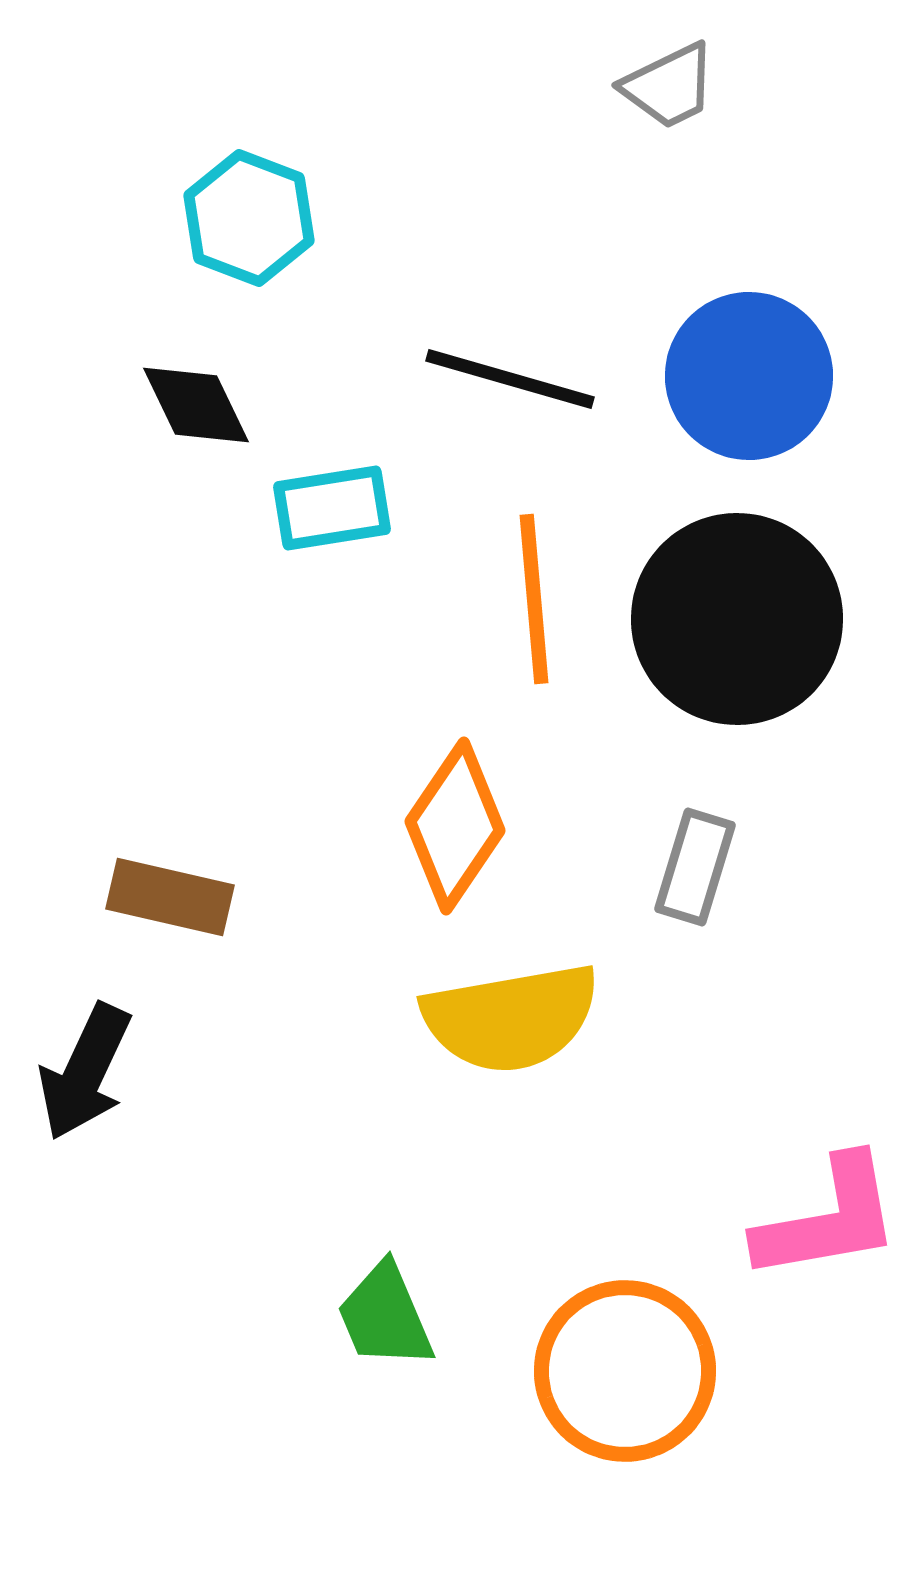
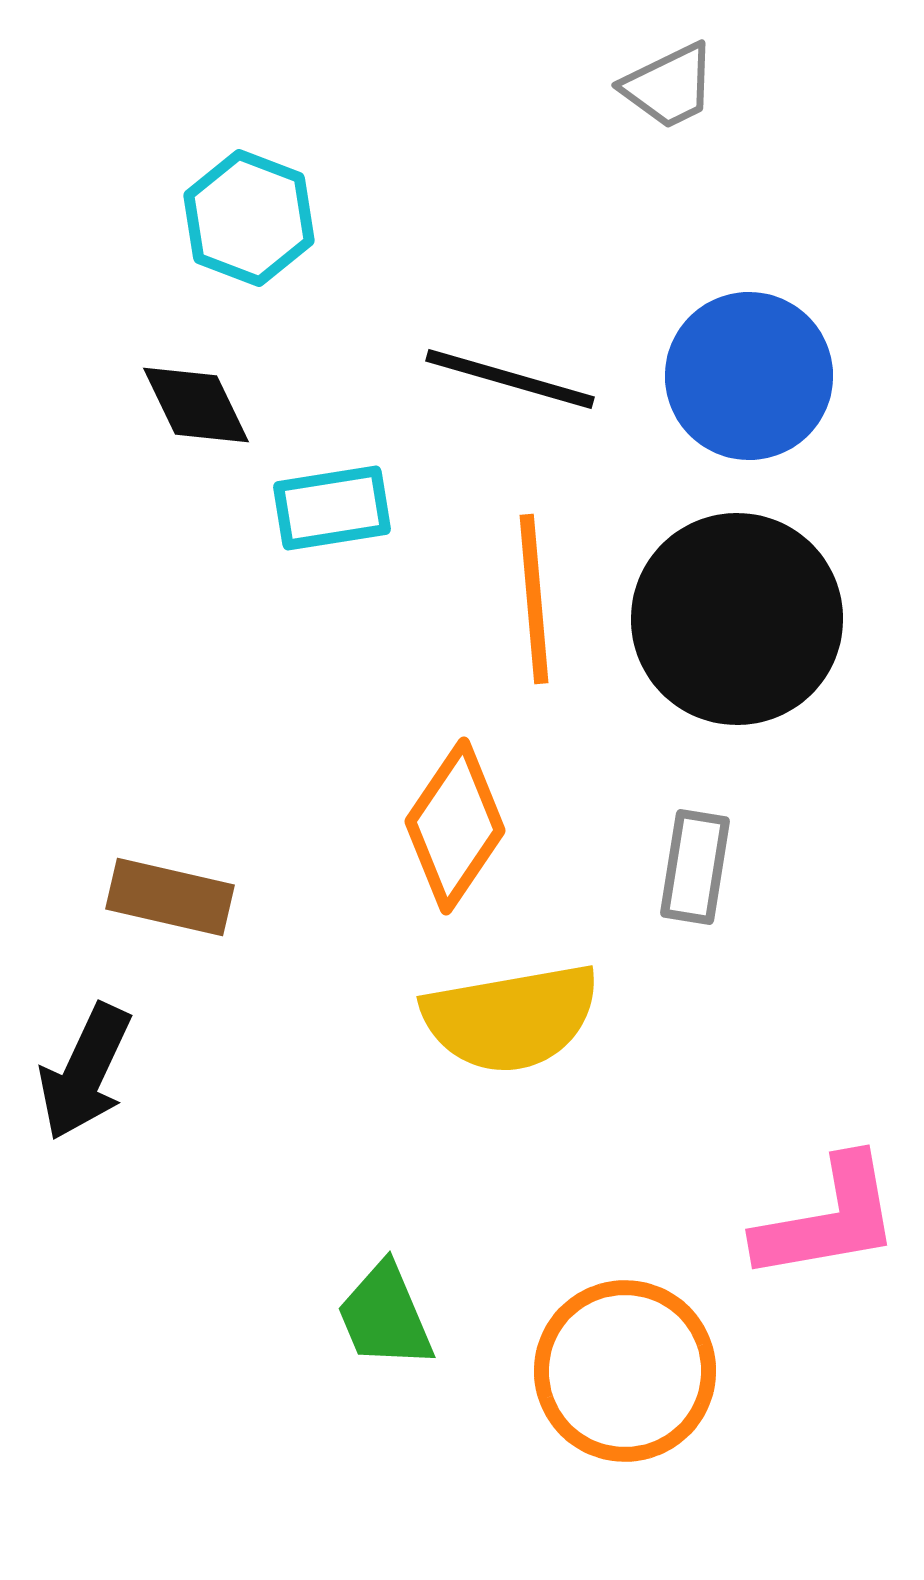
gray rectangle: rotated 8 degrees counterclockwise
